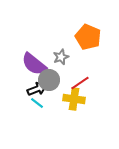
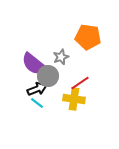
orange pentagon: rotated 15 degrees counterclockwise
gray circle: moved 1 px left, 4 px up
